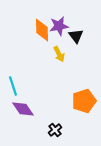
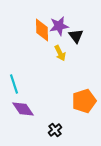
yellow arrow: moved 1 px right, 1 px up
cyan line: moved 1 px right, 2 px up
